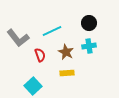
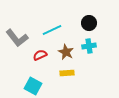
cyan line: moved 1 px up
gray L-shape: moved 1 px left
red semicircle: rotated 96 degrees counterclockwise
cyan square: rotated 18 degrees counterclockwise
